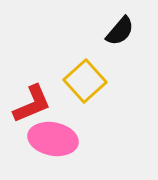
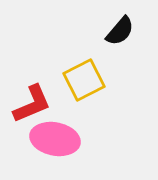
yellow square: moved 1 px left, 1 px up; rotated 15 degrees clockwise
pink ellipse: moved 2 px right
